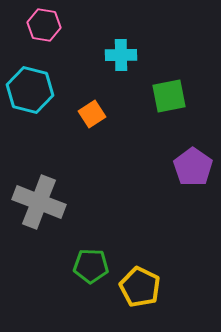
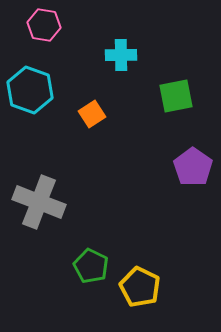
cyan hexagon: rotated 6 degrees clockwise
green square: moved 7 px right
green pentagon: rotated 24 degrees clockwise
